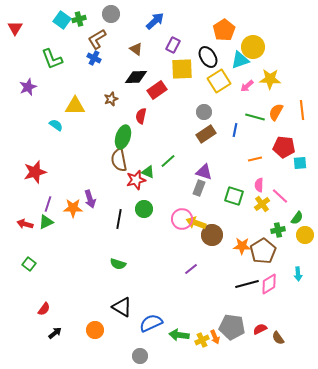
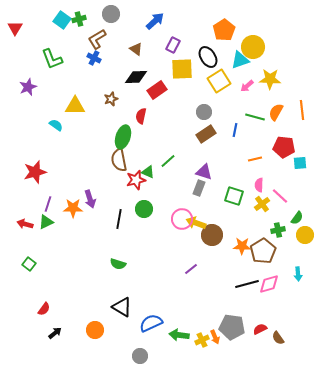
pink diamond at (269, 284): rotated 15 degrees clockwise
